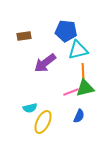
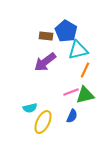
blue pentagon: rotated 25 degrees clockwise
brown rectangle: moved 22 px right; rotated 16 degrees clockwise
purple arrow: moved 1 px up
orange line: moved 2 px right, 1 px up; rotated 28 degrees clockwise
green triangle: moved 7 px down
blue semicircle: moved 7 px left
